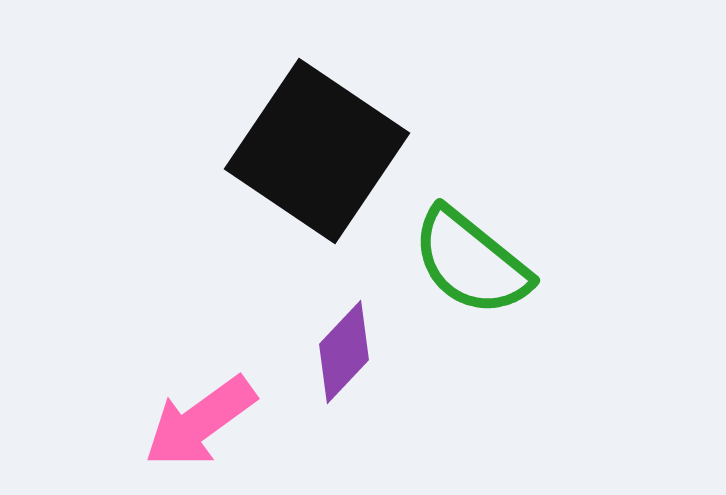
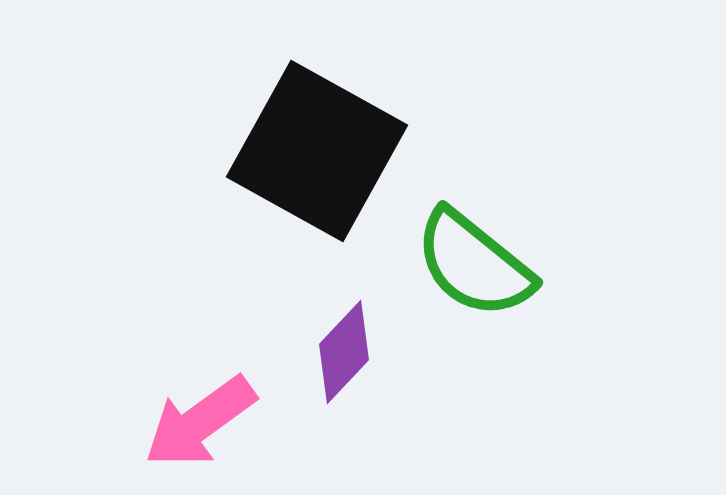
black square: rotated 5 degrees counterclockwise
green semicircle: moved 3 px right, 2 px down
